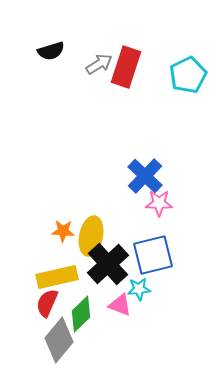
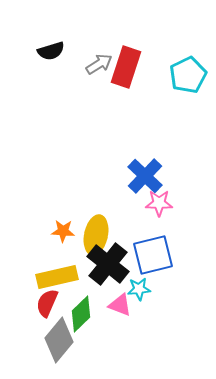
yellow ellipse: moved 5 px right, 1 px up
black cross: rotated 9 degrees counterclockwise
